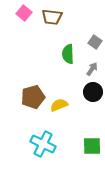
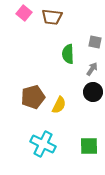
gray square: rotated 24 degrees counterclockwise
yellow semicircle: rotated 138 degrees clockwise
green square: moved 3 px left
